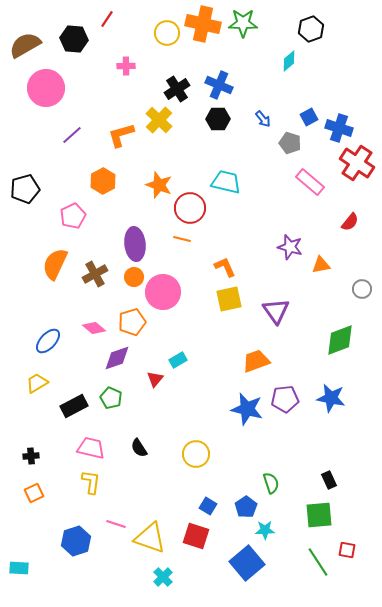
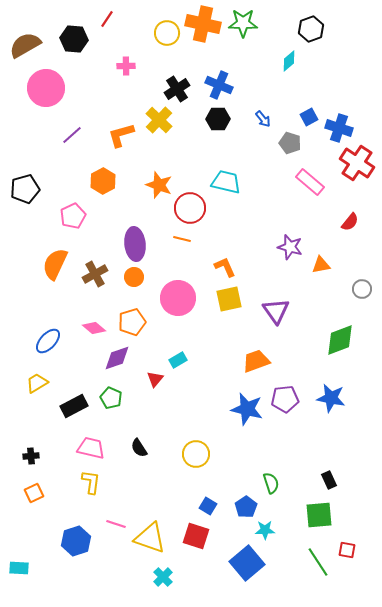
pink circle at (163, 292): moved 15 px right, 6 px down
